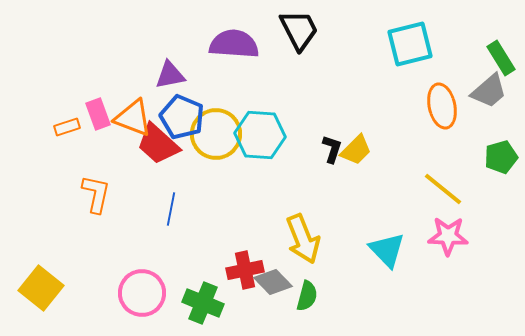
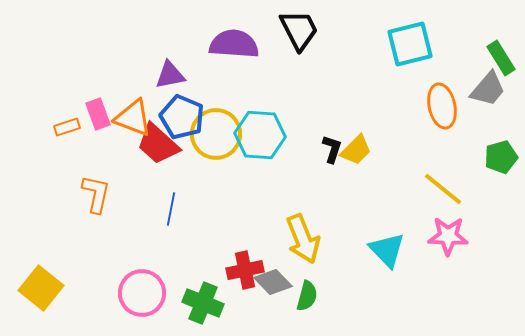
gray trapezoid: moved 1 px left, 2 px up; rotated 9 degrees counterclockwise
